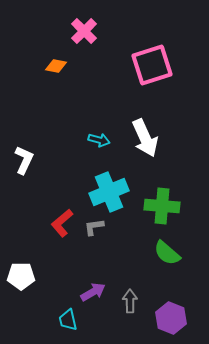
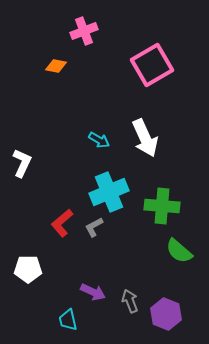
pink cross: rotated 24 degrees clockwise
pink square: rotated 12 degrees counterclockwise
cyan arrow: rotated 15 degrees clockwise
white L-shape: moved 2 px left, 3 px down
gray L-shape: rotated 20 degrees counterclockwise
green semicircle: moved 12 px right, 2 px up
white pentagon: moved 7 px right, 7 px up
purple arrow: rotated 55 degrees clockwise
gray arrow: rotated 20 degrees counterclockwise
purple hexagon: moved 5 px left, 4 px up
